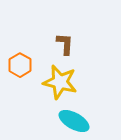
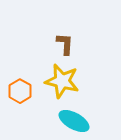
orange hexagon: moved 26 px down
yellow star: moved 2 px right, 1 px up
